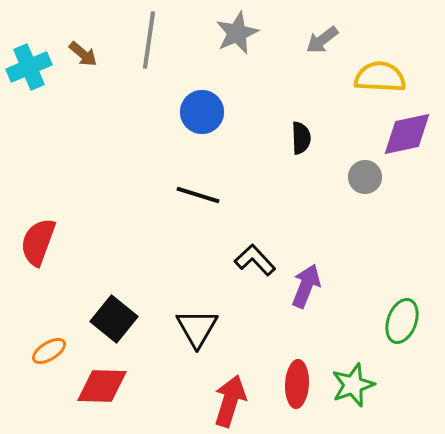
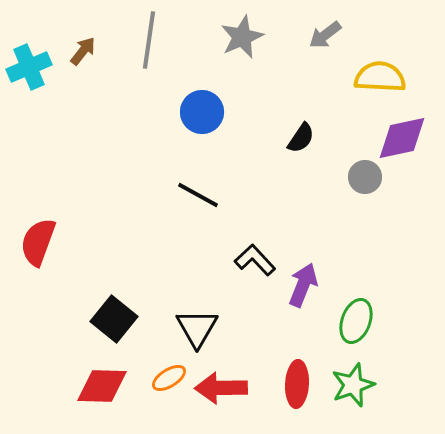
gray star: moved 5 px right, 4 px down
gray arrow: moved 3 px right, 5 px up
brown arrow: moved 3 px up; rotated 92 degrees counterclockwise
purple diamond: moved 5 px left, 4 px down
black semicircle: rotated 36 degrees clockwise
black line: rotated 12 degrees clockwise
purple arrow: moved 3 px left, 1 px up
green ellipse: moved 46 px left
orange ellipse: moved 120 px right, 27 px down
red arrow: moved 9 px left, 13 px up; rotated 108 degrees counterclockwise
